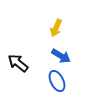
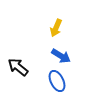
black arrow: moved 4 px down
